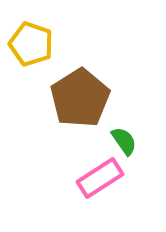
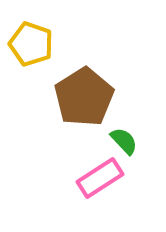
brown pentagon: moved 4 px right, 1 px up
green semicircle: rotated 8 degrees counterclockwise
